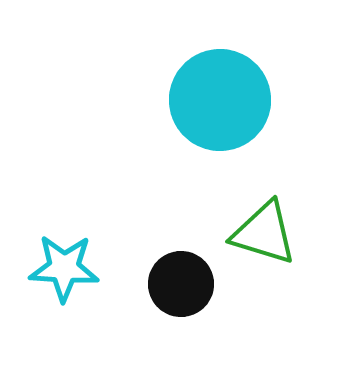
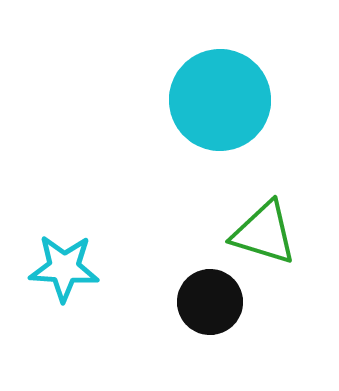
black circle: moved 29 px right, 18 px down
